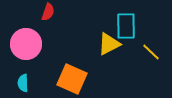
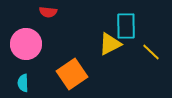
red semicircle: rotated 78 degrees clockwise
yellow triangle: moved 1 px right
orange square: moved 5 px up; rotated 32 degrees clockwise
